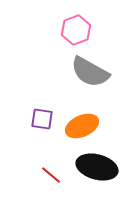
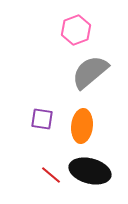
gray semicircle: rotated 111 degrees clockwise
orange ellipse: rotated 60 degrees counterclockwise
black ellipse: moved 7 px left, 4 px down
